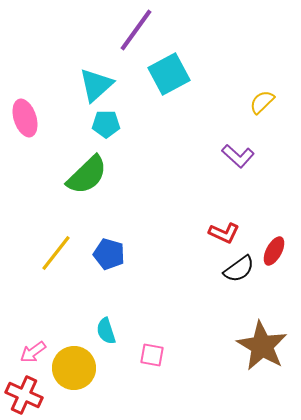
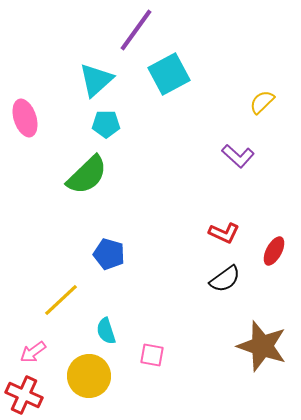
cyan triangle: moved 5 px up
yellow line: moved 5 px right, 47 px down; rotated 9 degrees clockwise
black semicircle: moved 14 px left, 10 px down
brown star: rotated 12 degrees counterclockwise
yellow circle: moved 15 px right, 8 px down
